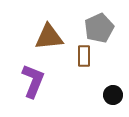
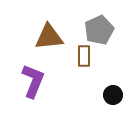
gray pentagon: moved 2 px down
